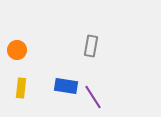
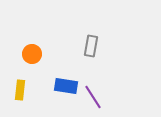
orange circle: moved 15 px right, 4 px down
yellow rectangle: moved 1 px left, 2 px down
